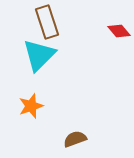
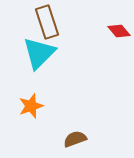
cyan triangle: moved 2 px up
